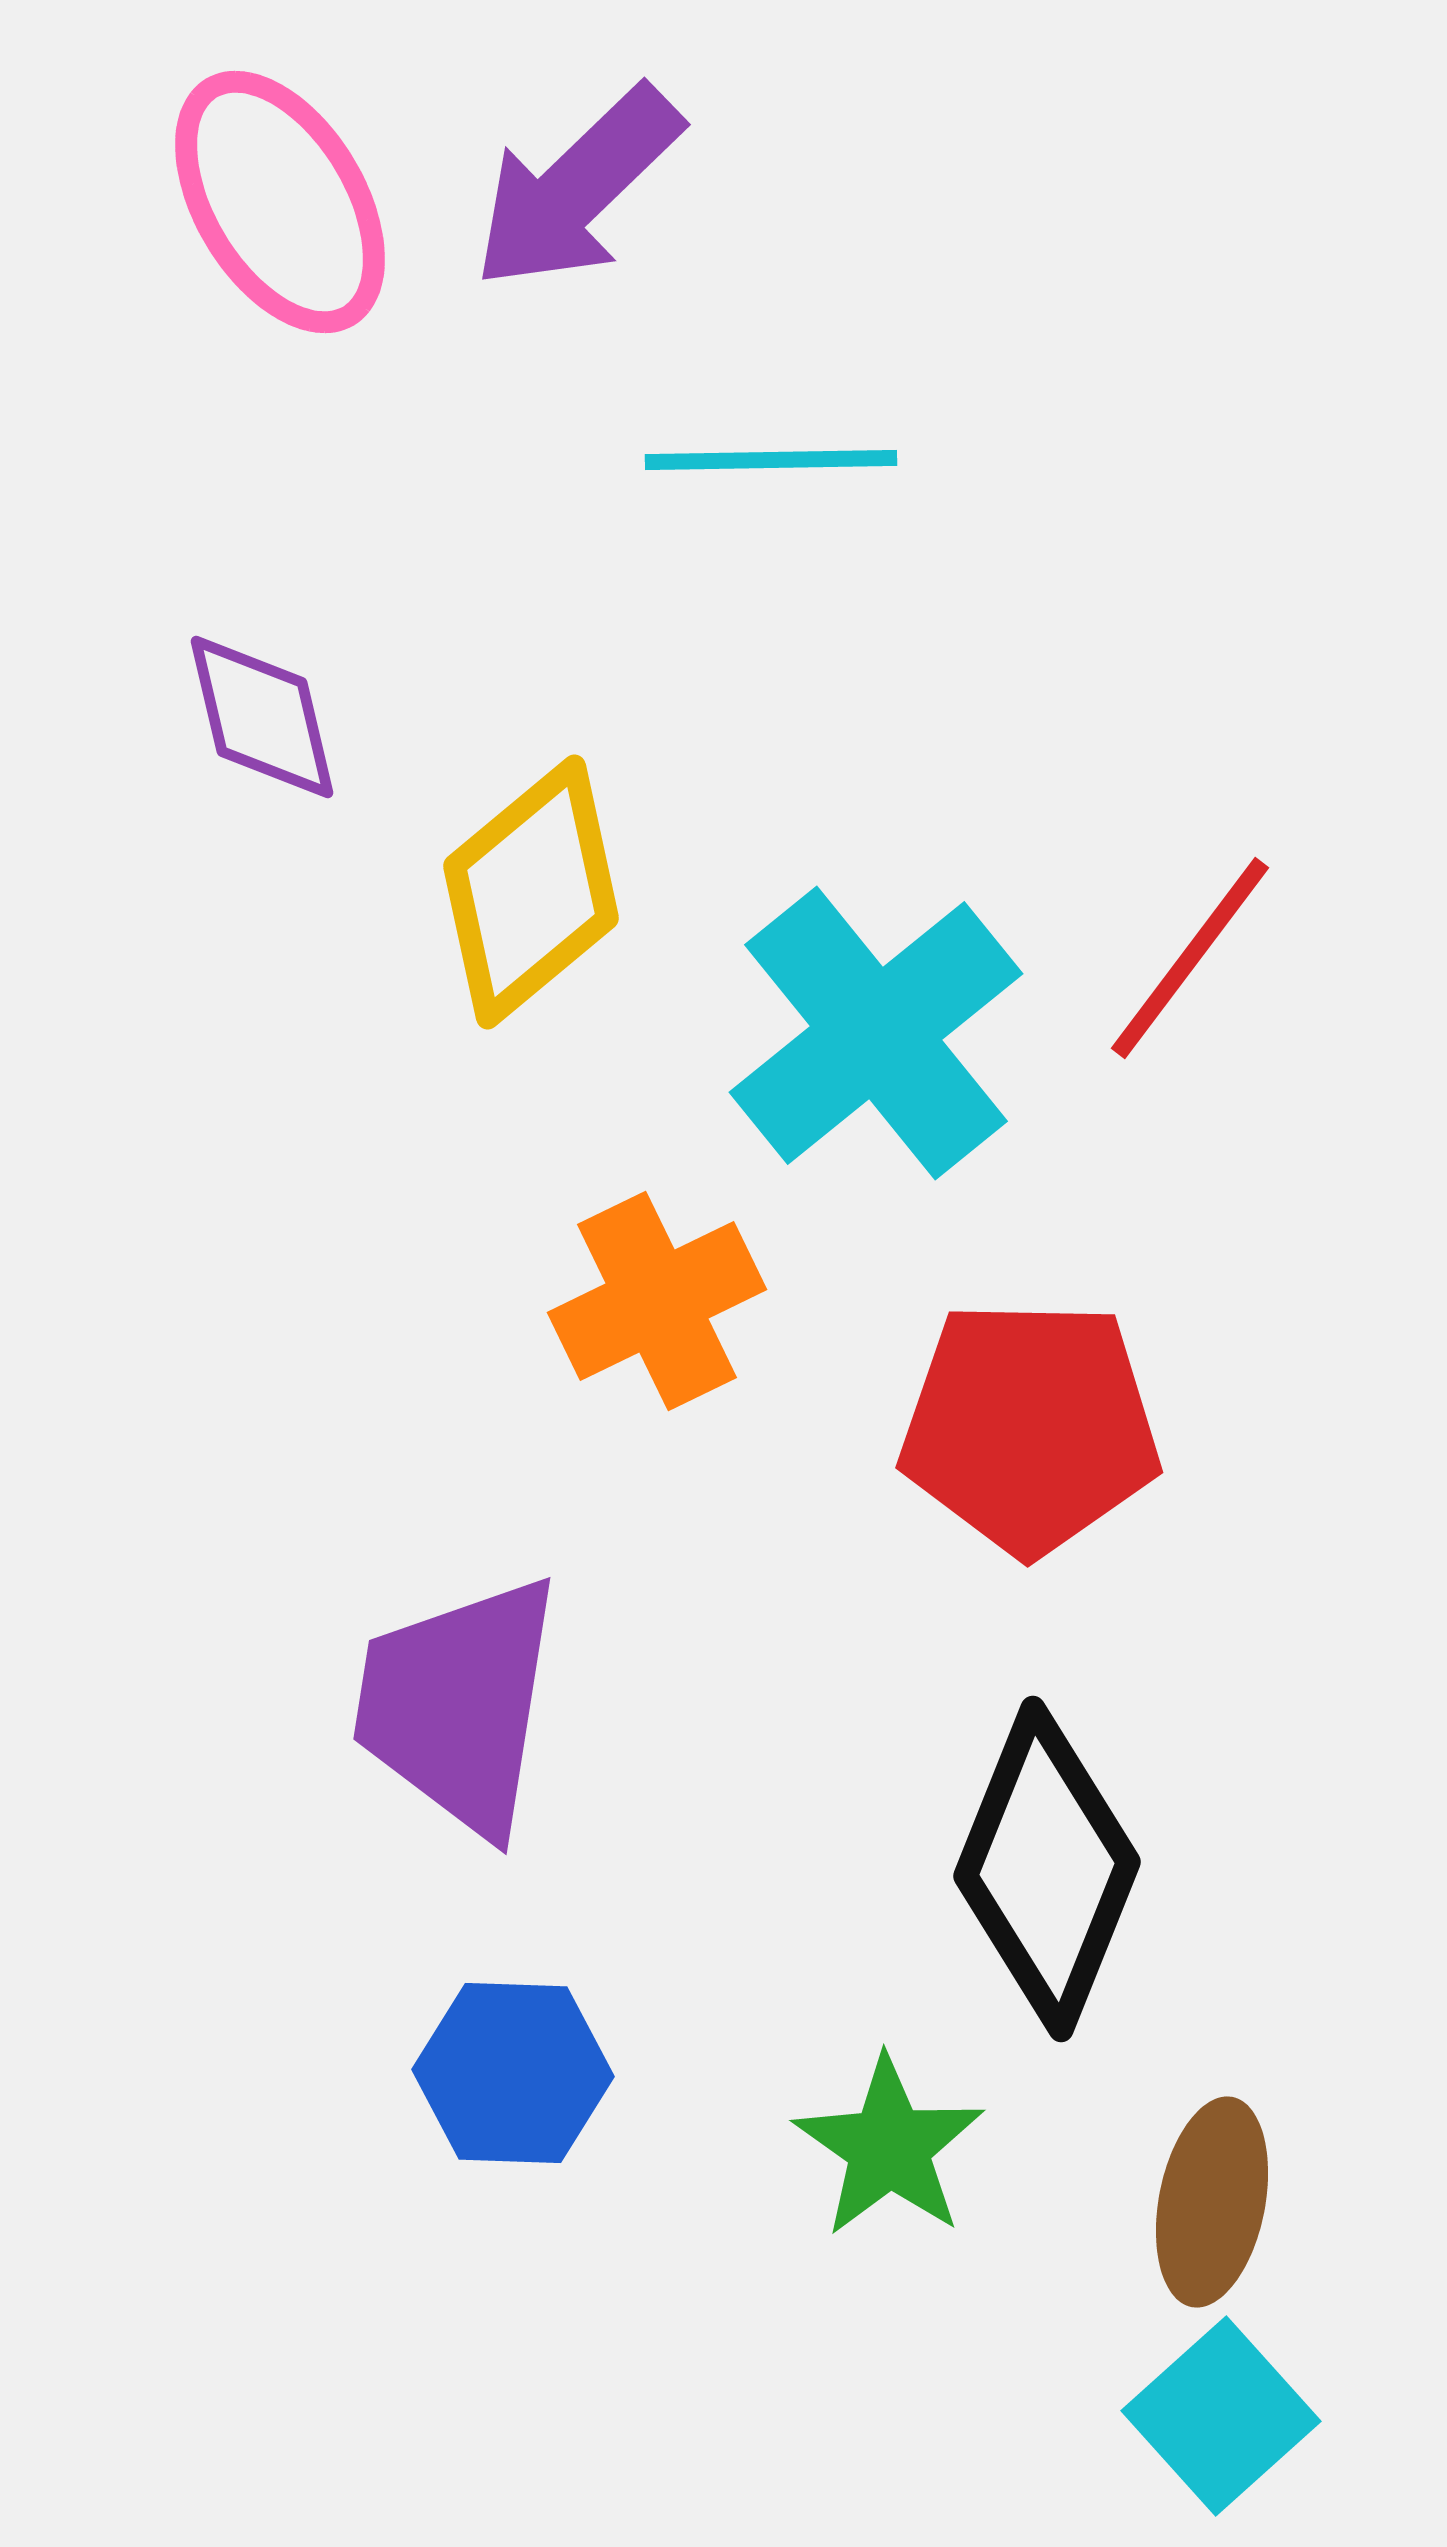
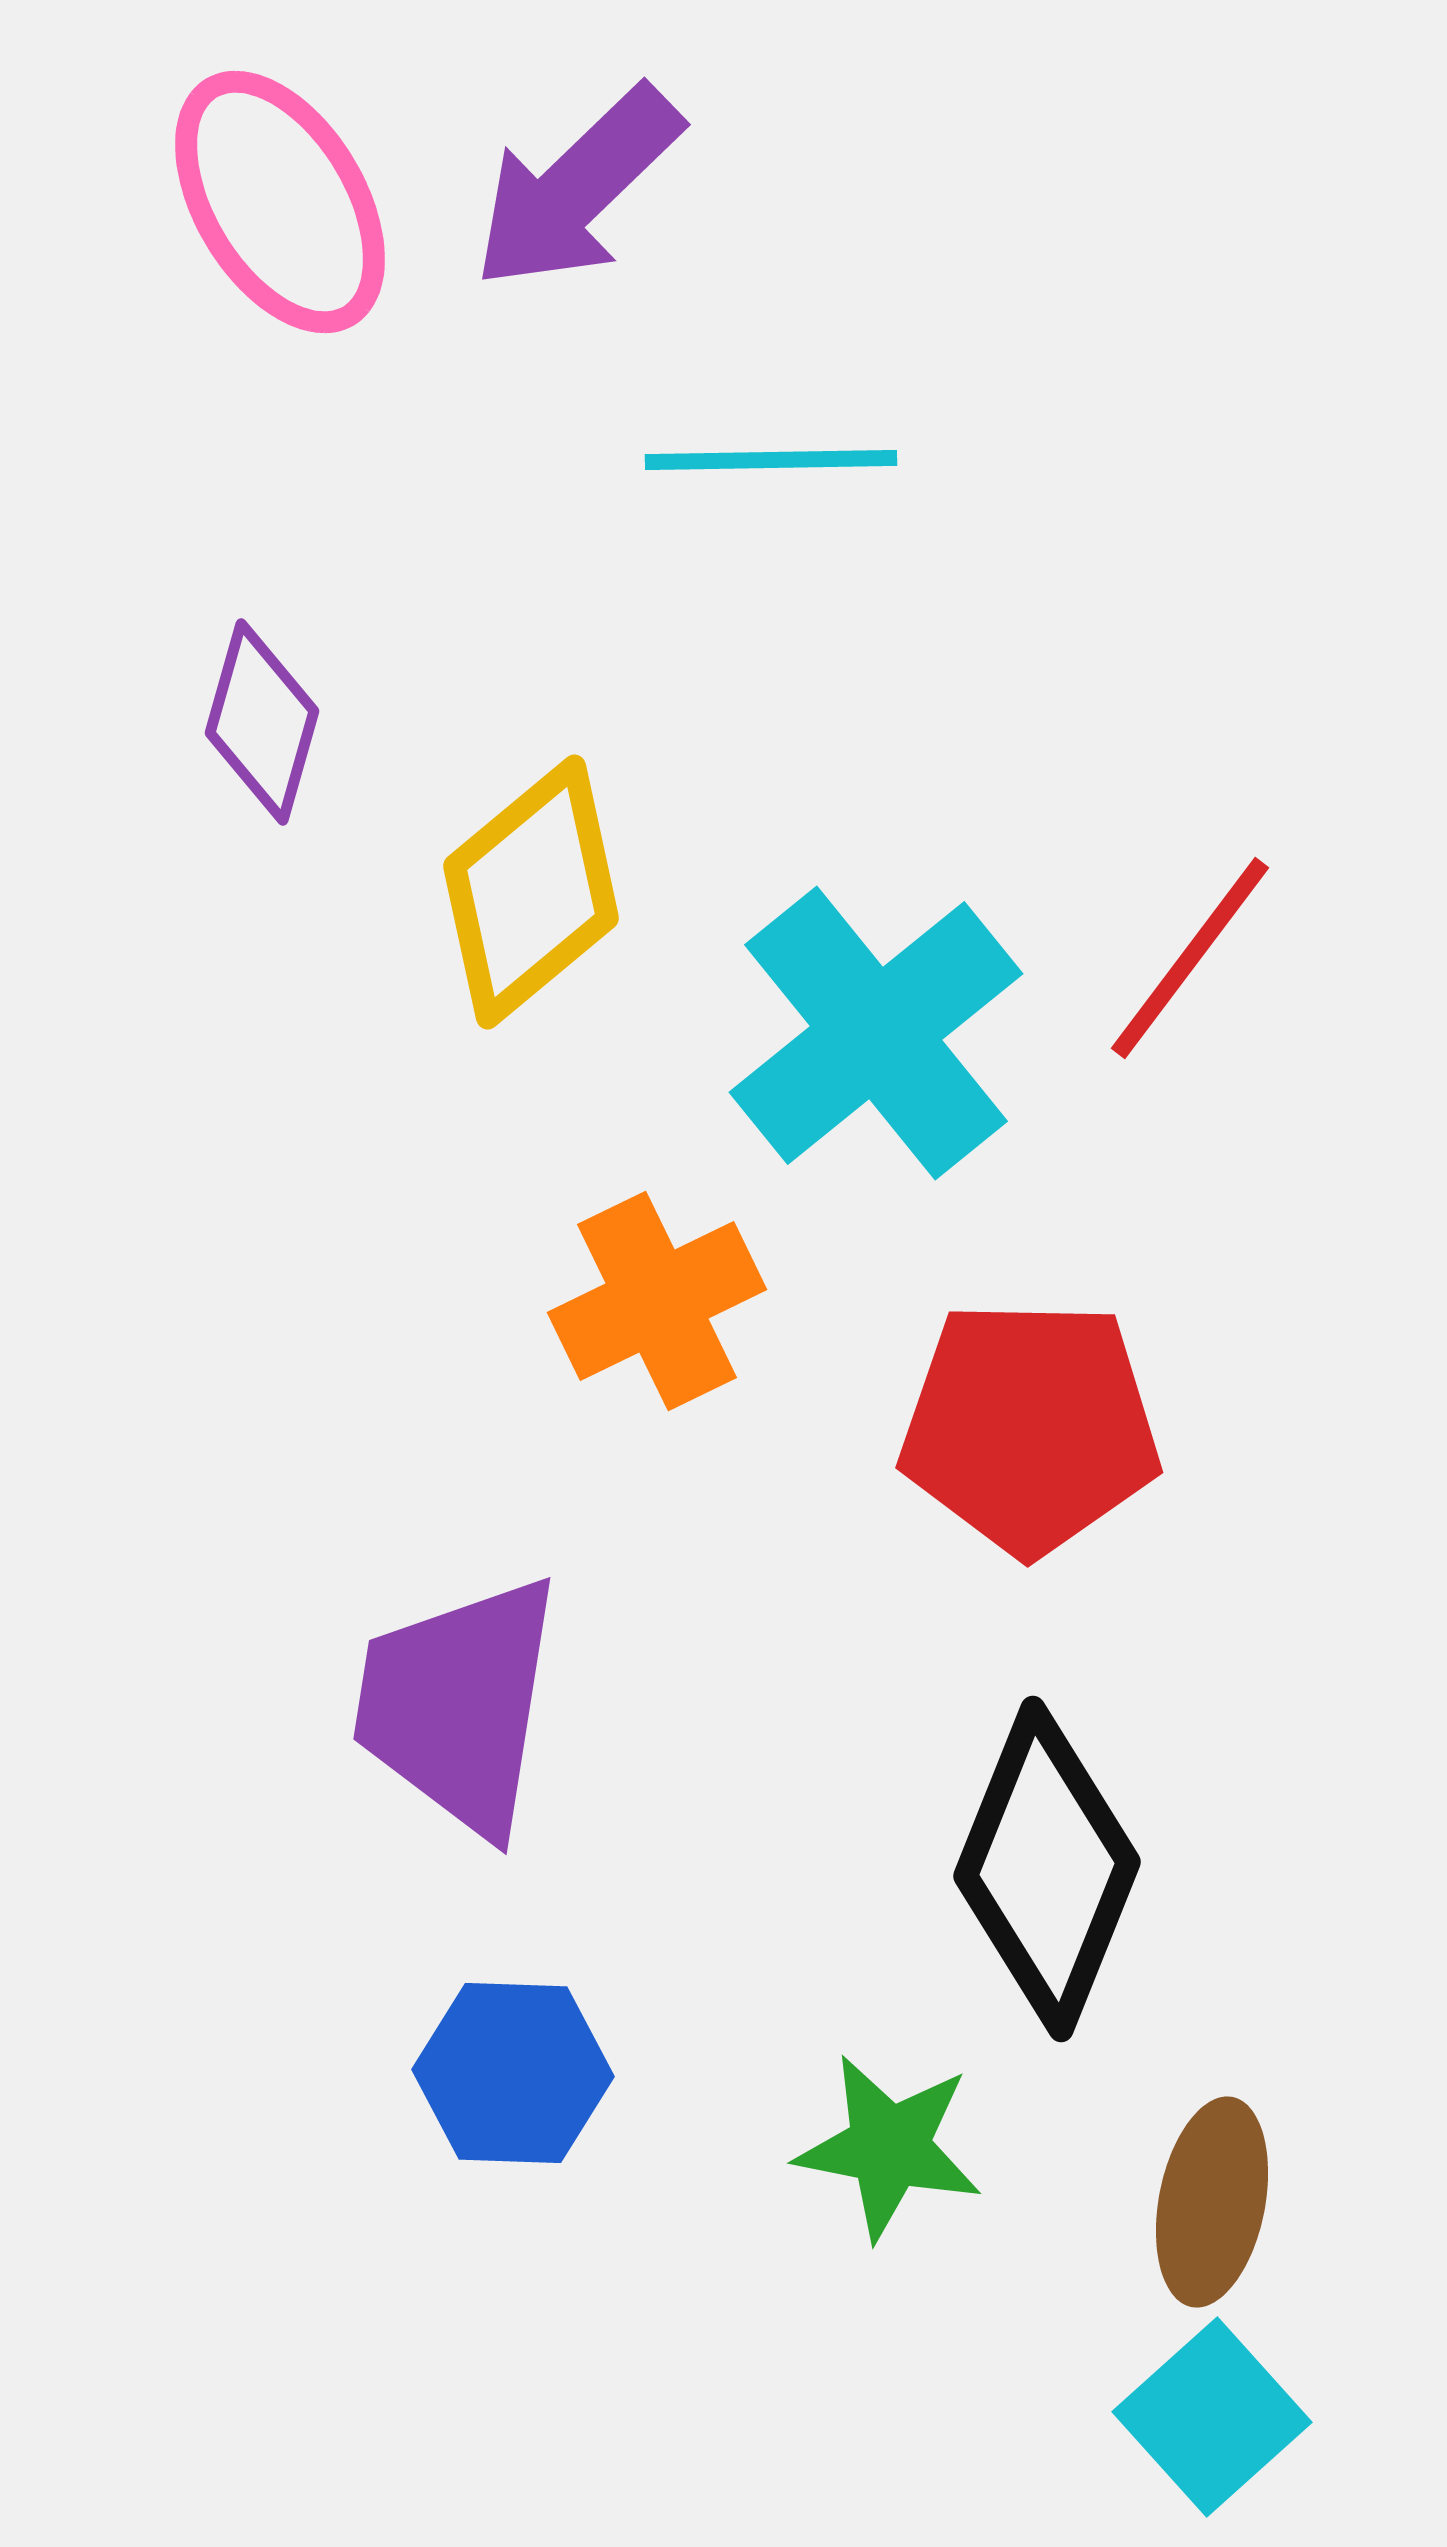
purple diamond: moved 5 px down; rotated 29 degrees clockwise
green star: rotated 24 degrees counterclockwise
cyan square: moved 9 px left, 1 px down
